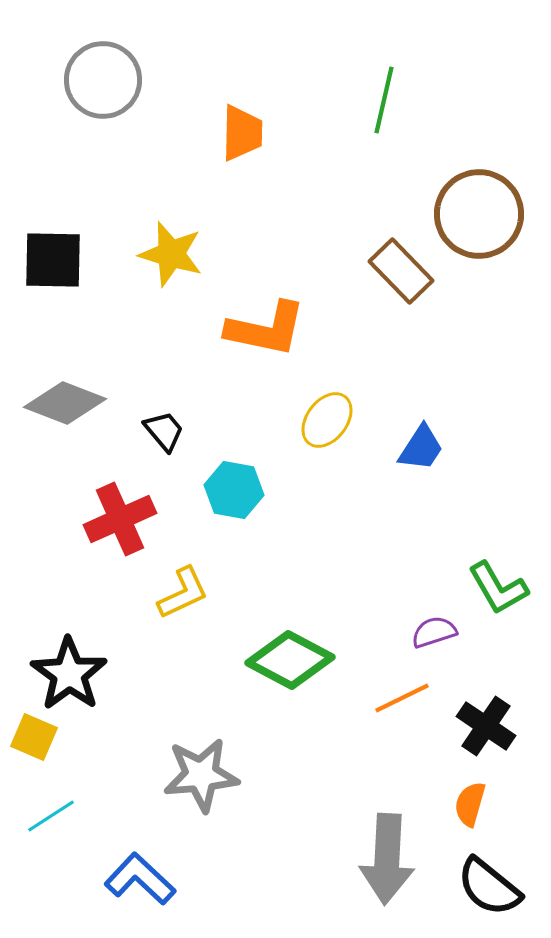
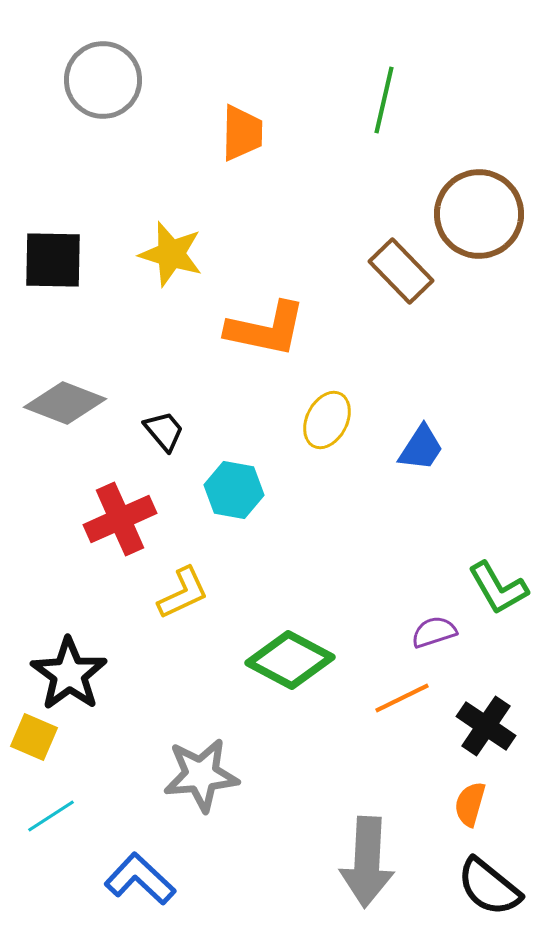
yellow ellipse: rotated 10 degrees counterclockwise
gray arrow: moved 20 px left, 3 px down
